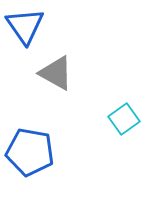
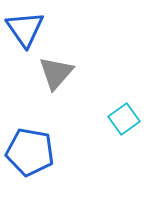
blue triangle: moved 3 px down
gray triangle: rotated 42 degrees clockwise
